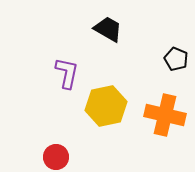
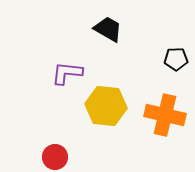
black pentagon: rotated 25 degrees counterclockwise
purple L-shape: rotated 96 degrees counterclockwise
yellow hexagon: rotated 18 degrees clockwise
red circle: moved 1 px left
